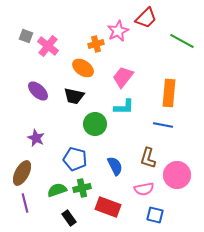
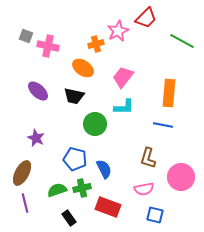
pink cross: rotated 25 degrees counterclockwise
blue semicircle: moved 11 px left, 3 px down
pink circle: moved 4 px right, 2 px down
